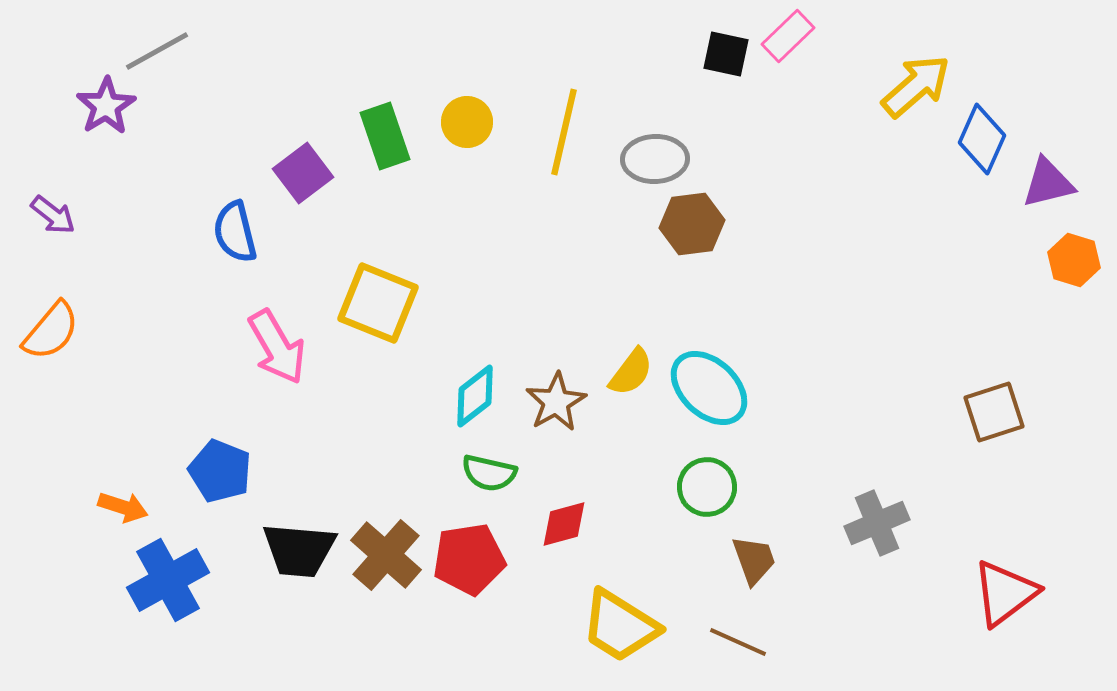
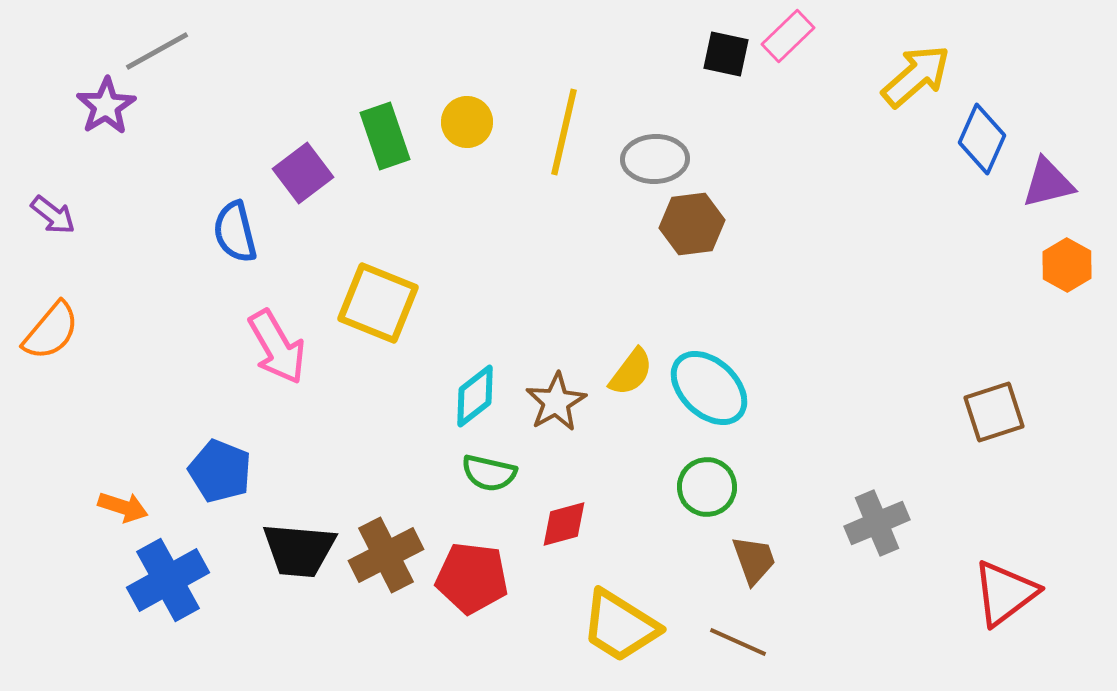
yellow arrow: moved 10 px up
orange hexagon: moved 7 px left, 5 px down; rotated 12 degrees clockwise
brown cross: rotated 22 degrees clockwise
red pentagon: moved 3 px right, 19 px down; rotated 16 degrees clockwise
